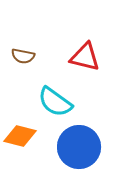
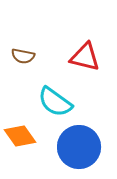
orange diamond: rotated 40 degrees clockwise
